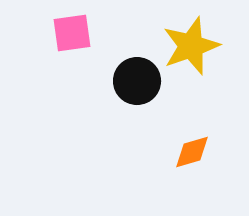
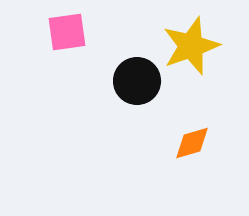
pink square: moved 5 px left, 1 px up
orange diamond: moved 9 px up
